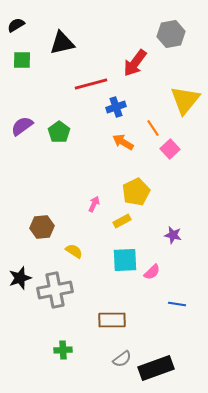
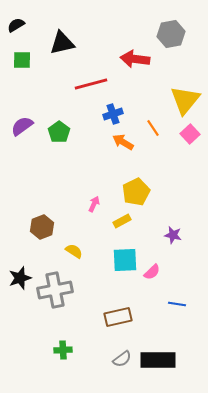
red arrow: moved 4 px up; rotated 60 degrees clockwise
blue cross: moved 3 px left, 7 px down
pink square: moved 20 px right, 15 px up
brown hexagon: rotated 15 degrees counterclockwise
brown rectangle: moved 6 px right, 3 px up; rotated 12 degrees counterclockwise
black rectangle: moved 2 px right, 8 px up; rotated 20 degrees clockwise
